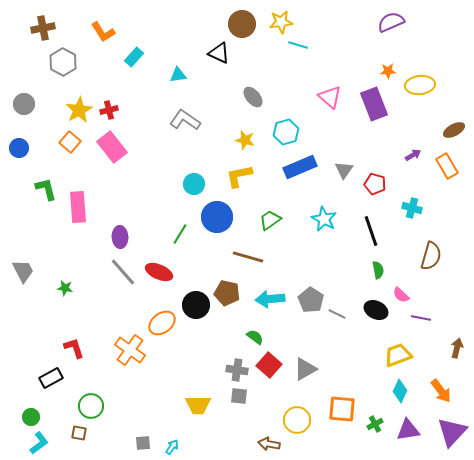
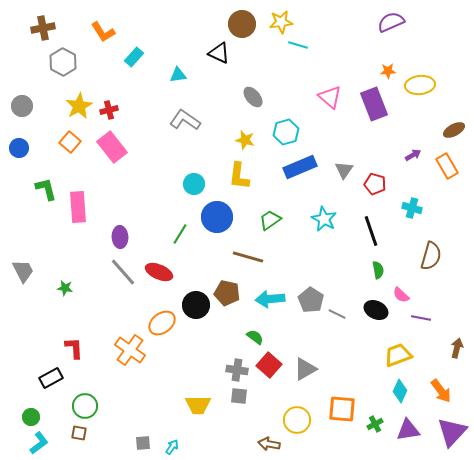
gray circle at (24, 104): moved 2 px left, 2 px down
yellow star at (79, 110): moved 4 px up
yellow L-shape at (239, 176): rotated 72 degrees counterclockwise
red L-shape at (74, 348): rotated 15 degrees clockwise
green circle at (91, 406): moved 6 px left
